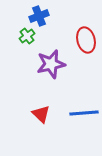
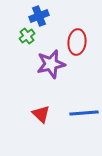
red ellipse: moved 9 px left, 2 px down; rotated 20 degrees clockwise
